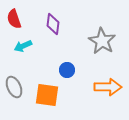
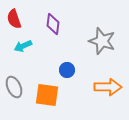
gray star: rotated 12 degrees counterclockwise
